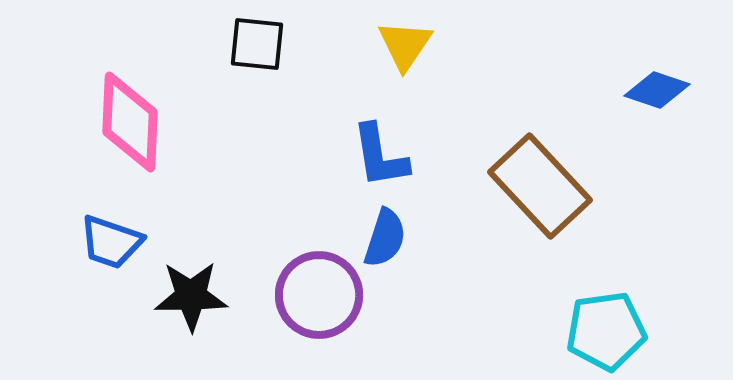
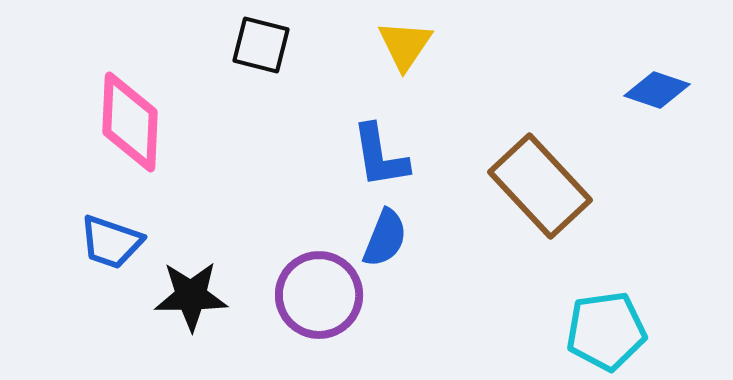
black square: moved 4 px right, 1 px down; rotated 8 degrees clockwise
blue semicircle: rotated 4 degrees clockwise
